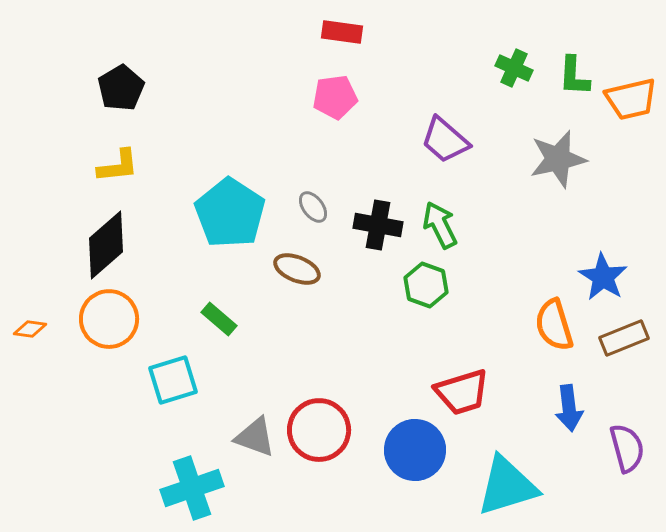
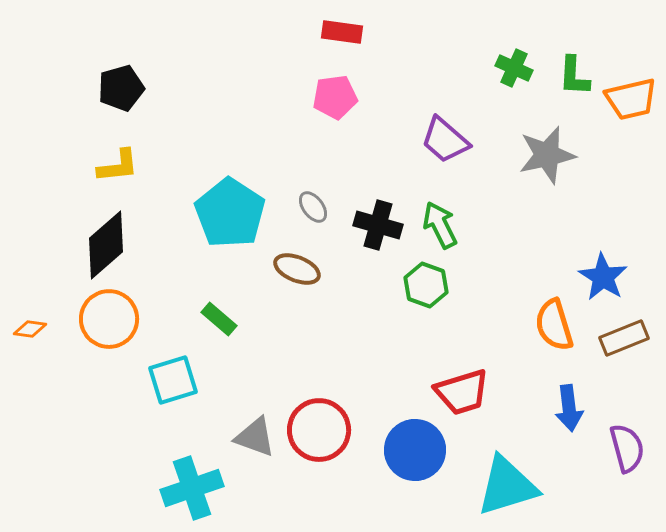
black pentagon: rotated 15 degrees clockwise
gray star: moved 11 px left, 4 px up
black cross: rotated 6 degrees clockwise
